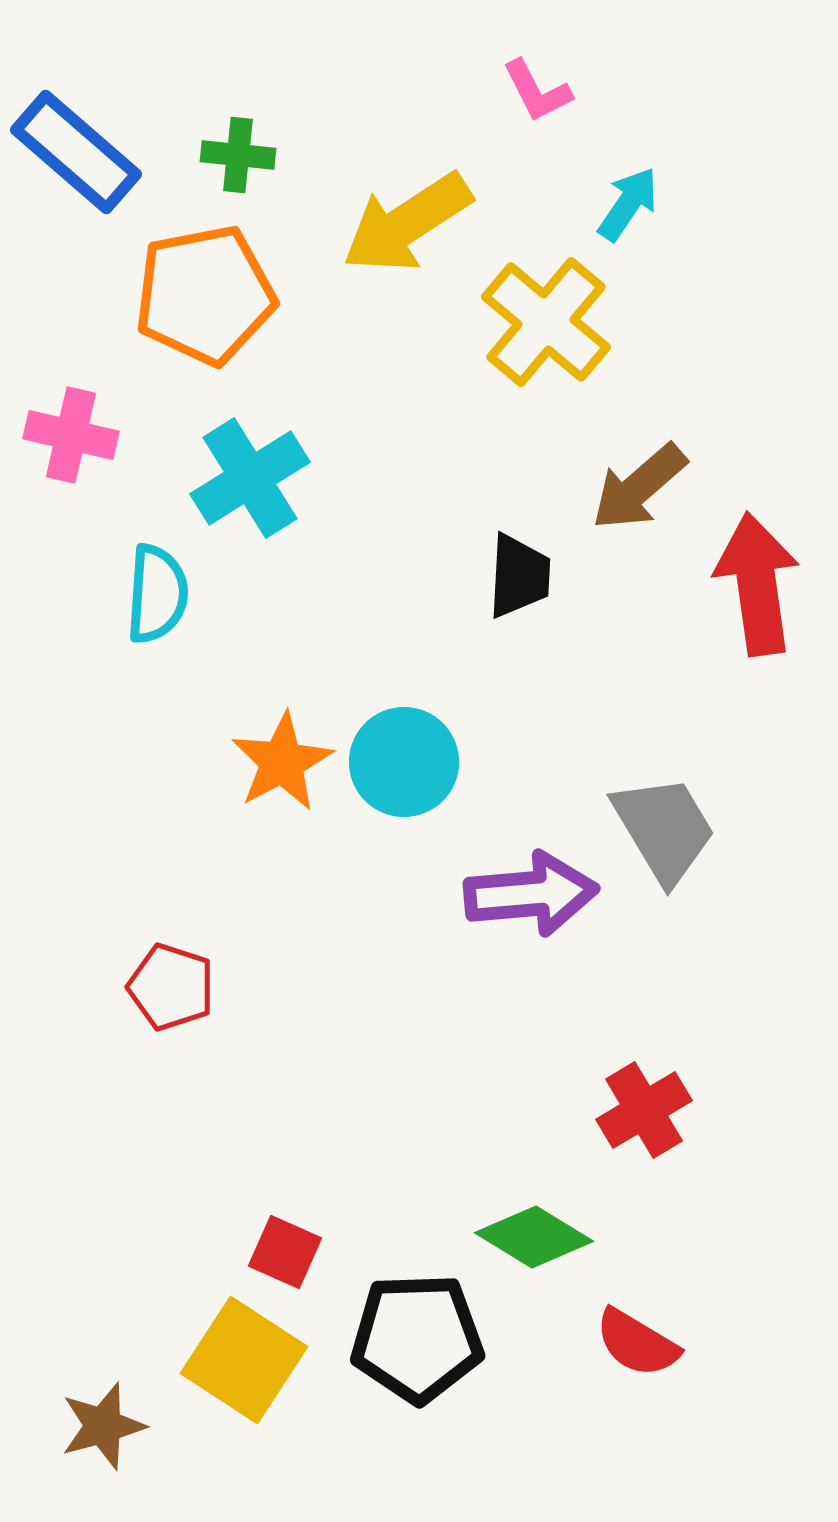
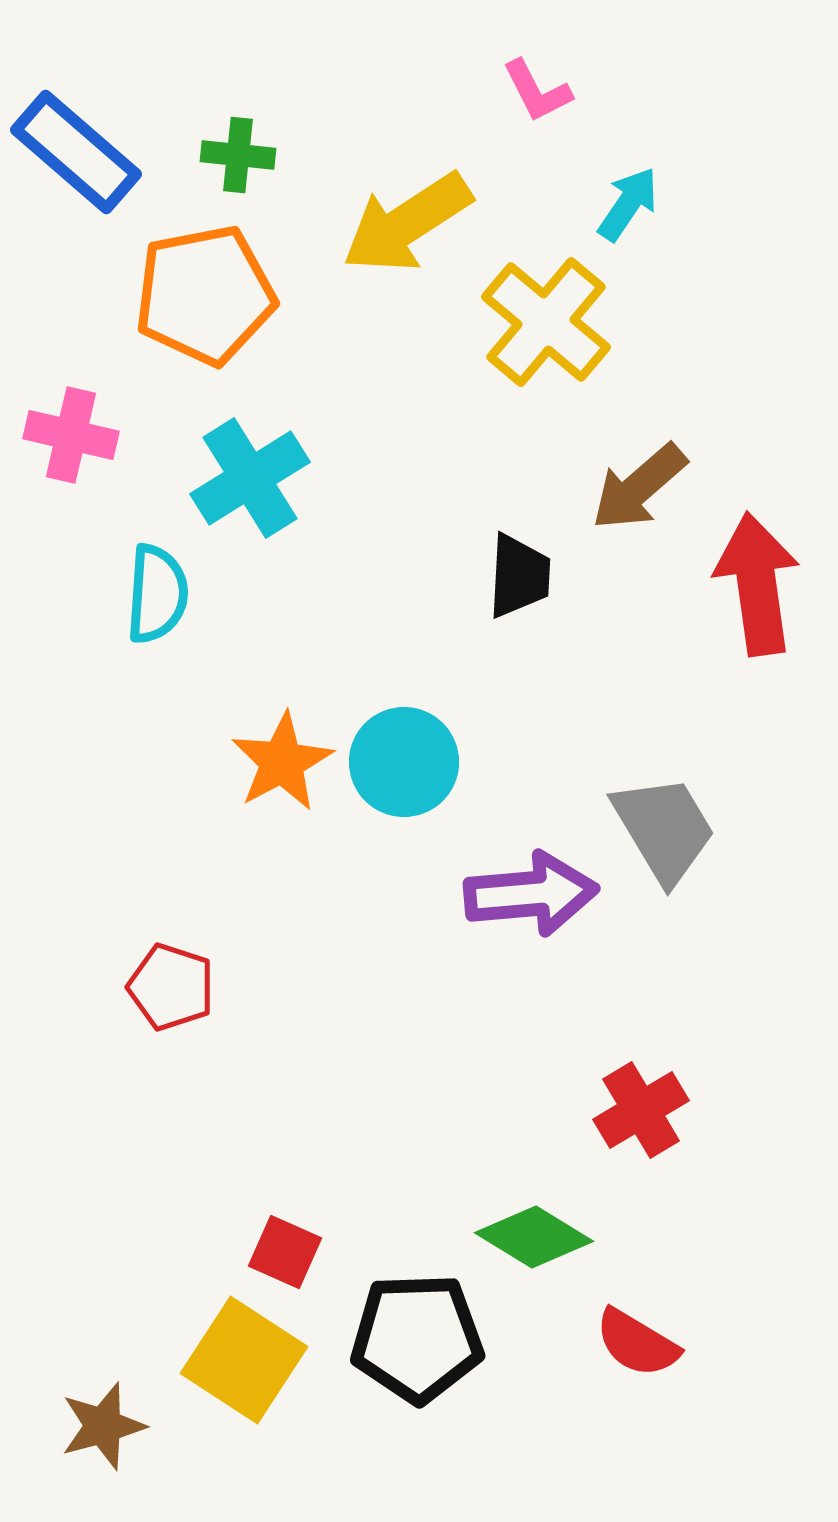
red cross: moved 3 px left
